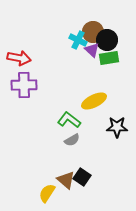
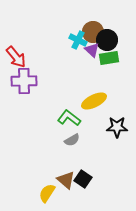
red arrow: moved 3 px left, 1 px up; rotated 40 degrees clockwise
purple cross: moved 4 px up
green L-shape: moved 2 px up
black square: moved 1 px right, 2 px down
